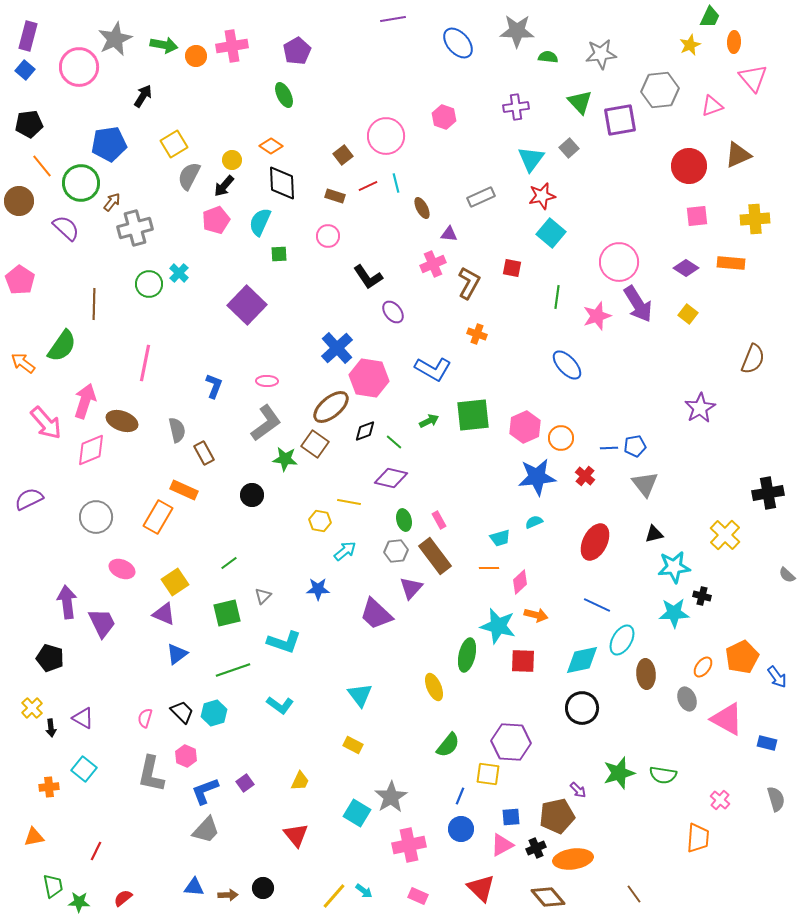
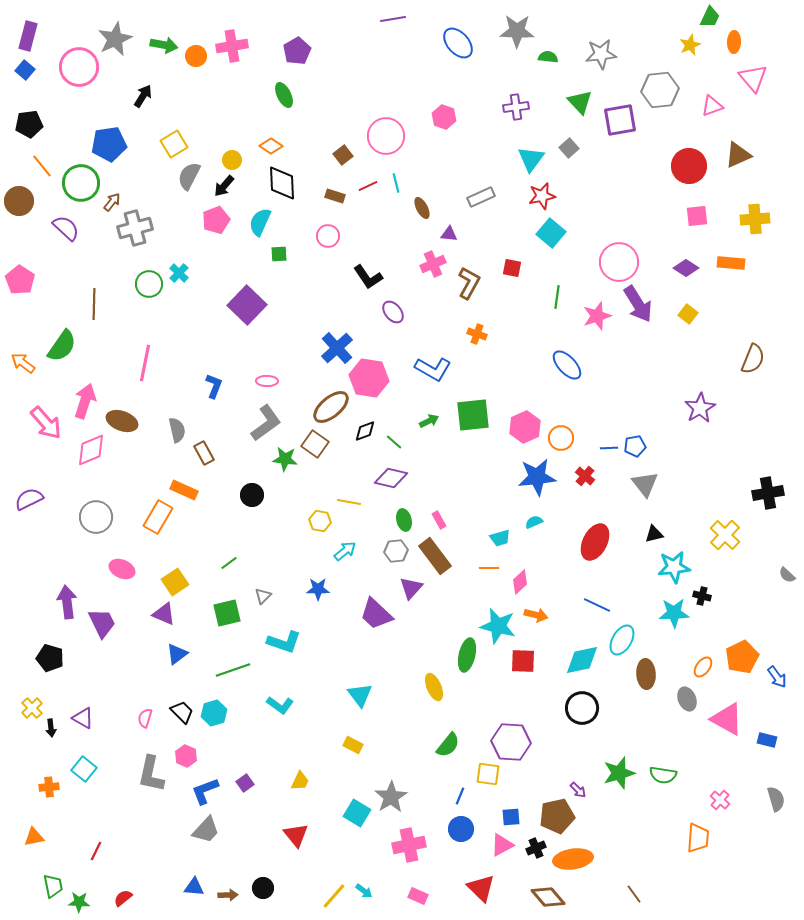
blue rectangle at (767, 743): moved 3 px up
